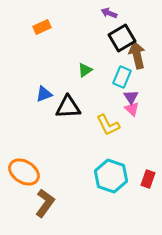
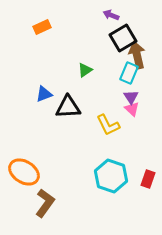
purple arrow: moved 2 px right, 2 px down
black square: moved 1 px right
cyan rectangle: moved 7 px right, 4 px up
